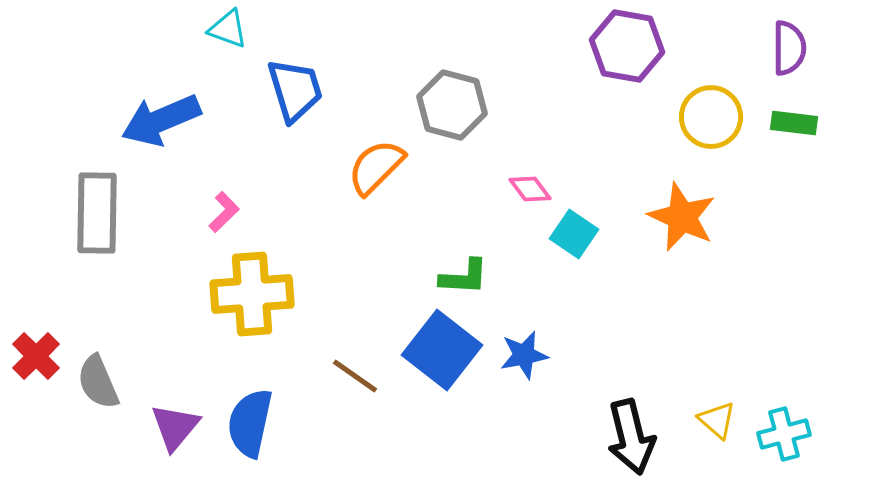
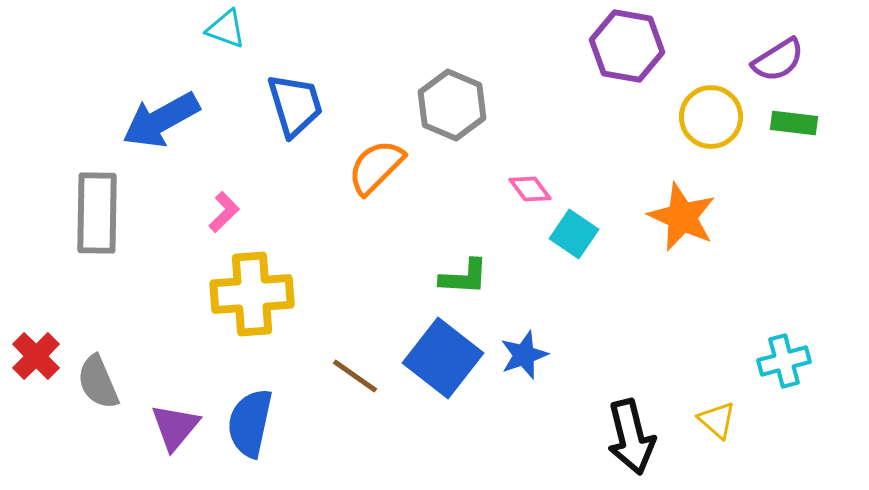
cyan triangle: moved 2 px left
purple semicircle: moved 11 px left, 12 px down; rotated 58 degrees clockwise
blue trapezoid: moved 15 px down
gray hexagon: rotated 8 degrees clockwise
blue arrow: rotated 6 degrees counterclockwise
blue square: moved 1 px right, 8 px down
blue star: rotated 9 degrees counterclockwise
cyan cross: moved 73 px up
